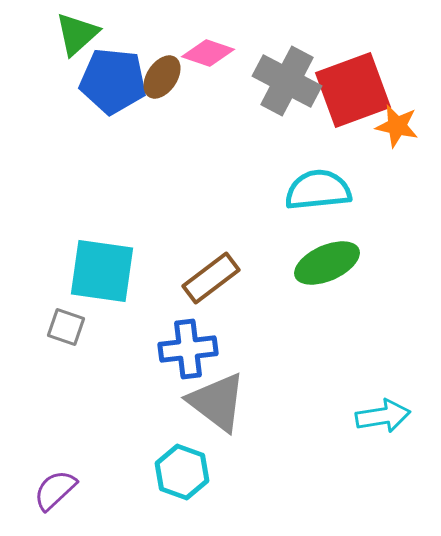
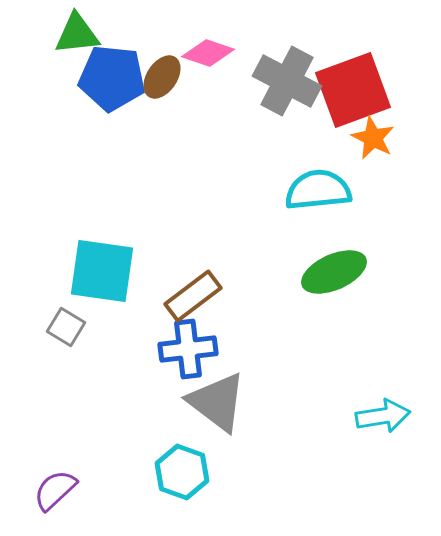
green triangle: rotated 36 degrees clockwise
blue pentagon: moved 1 px left, 3 px up
orange star: moved 24 px left, 12 px down; rotated 15 degrees clockwise
green ellipse: moved 7 px right, 9 px down
brown rectangle: moved 18 px left, 18 px down
gray square: rotated 12 degrees clockwise
